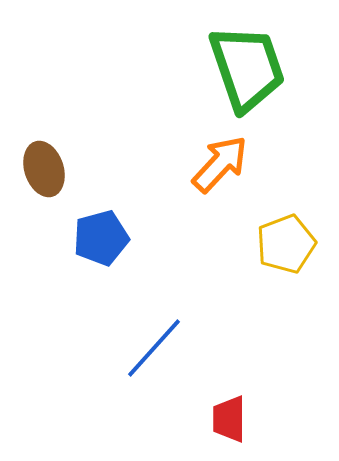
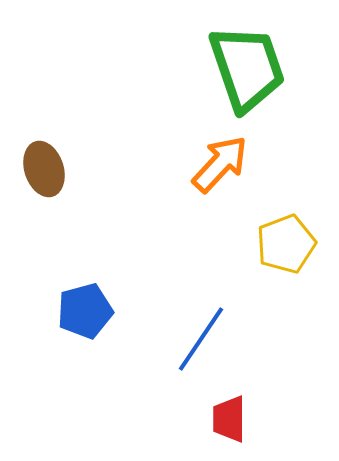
blue pentagon: moved 16 px left, 73 px down
blue line: moved 47 px right, 9 px up; rotated 8 degrees counterclockwise
